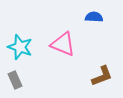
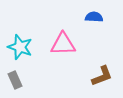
pink triangle: rotated 24 degrees counterclockwise
